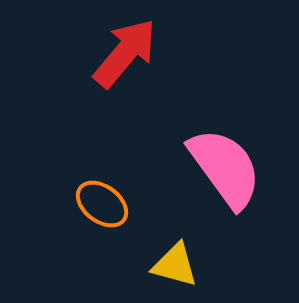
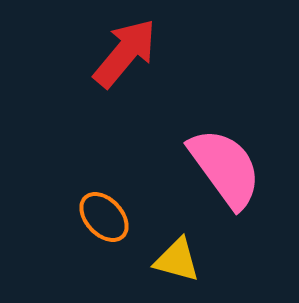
orange ellipse: moved 2 px right, 13 px down; rotated 10 degrees clockwise
yellow triangle: moved 2 px right, 5 px up
